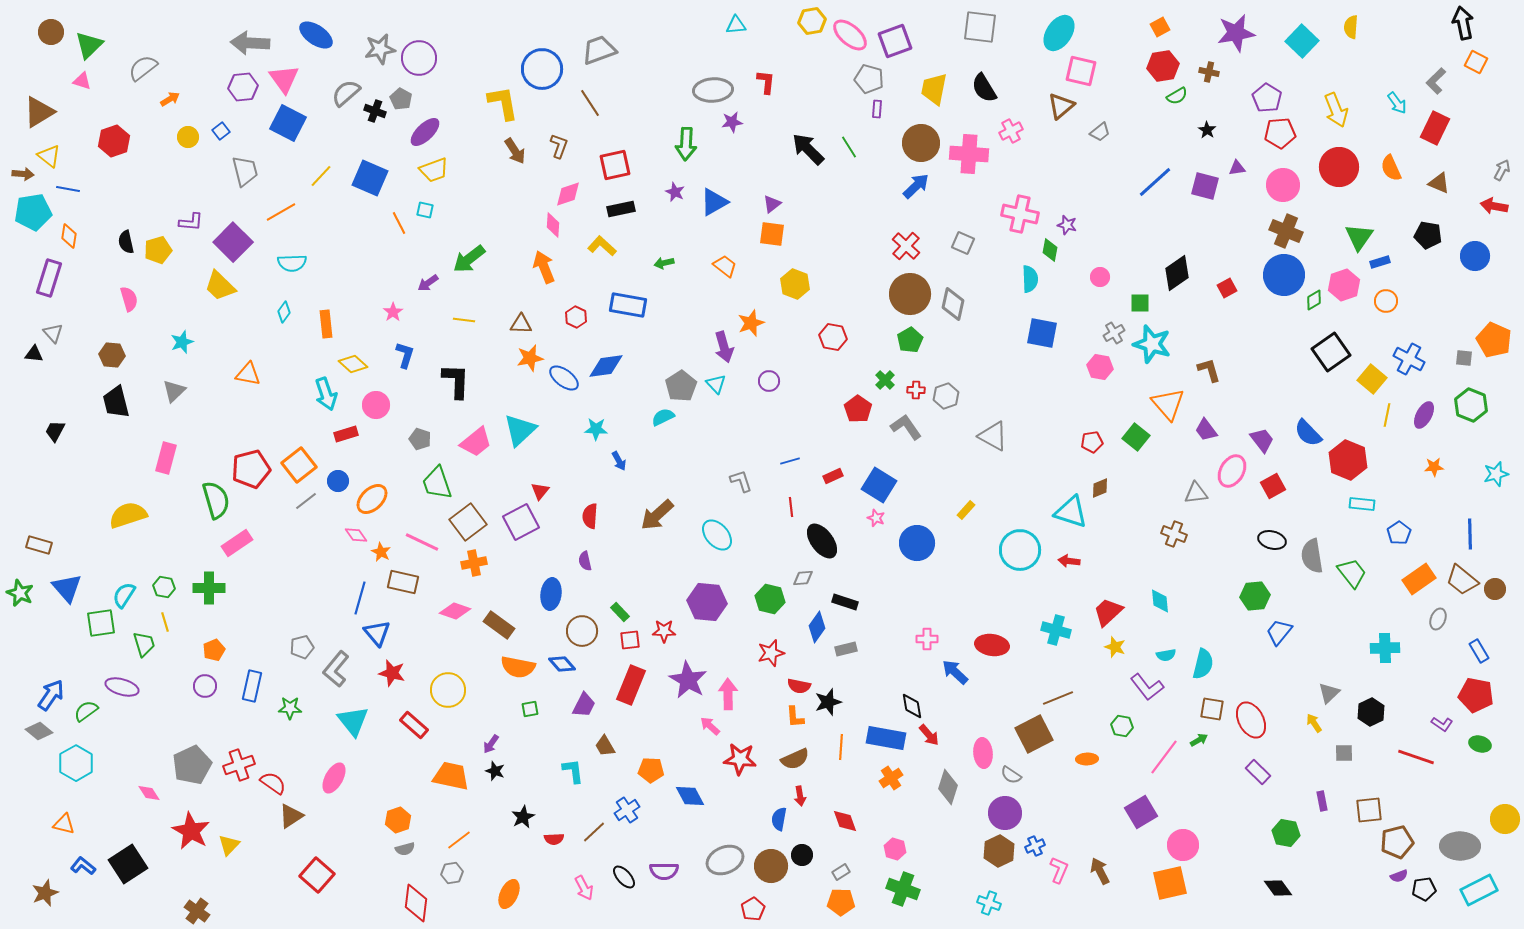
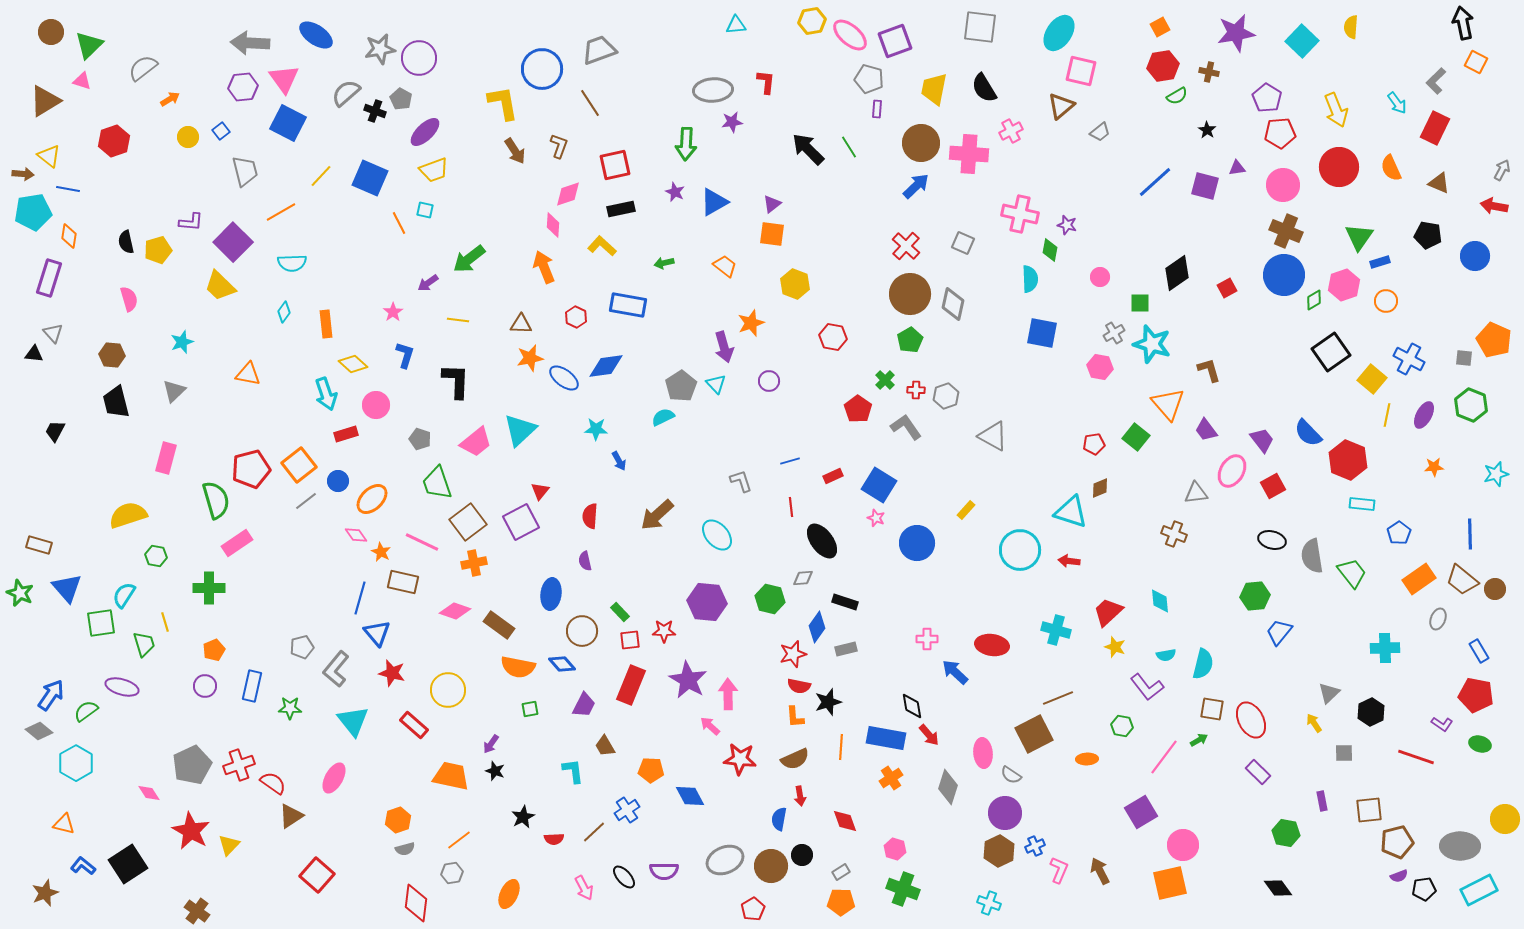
brown triangle at (39, 112): moved 6 px right, 11 px up
yellow line at (464, 320): moved 6 px left
red pentagon at (1092, 442): moved 2 px right, 2 px down
green hexagon at (164, 587): moved 8 px left, 31 px up
red star at (771, 653): moved 22 px right, 1 px down
